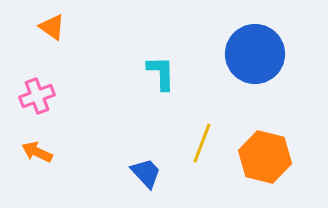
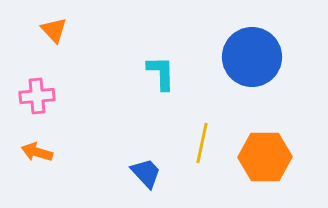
orange triangle: moved 2 px right, 3 px down; rotated 12 degrees clockwise
blue circle: moved 3 px left, 3 px down
pink cross: rotated 16 degrees clockwise
yellow line: rotated 9 degrees counterclockwise
orange arrow: rotated 8 degrees counterclockwise
orange hexagon: rotated 15 degrees counterclockwise
